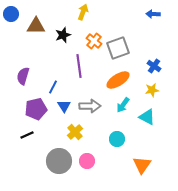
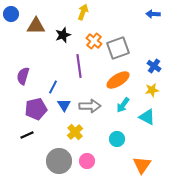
blue triangle: moved 1 px up
